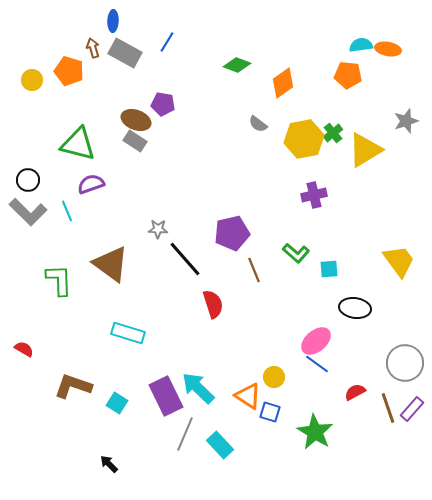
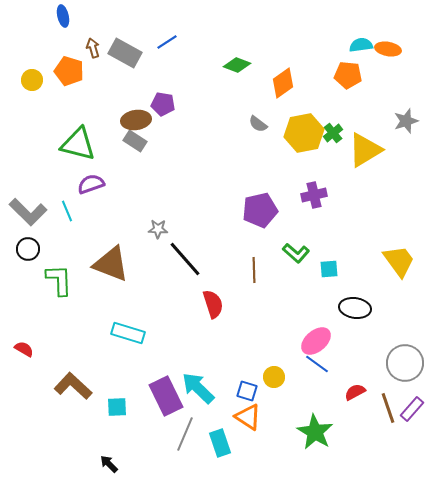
blue ellipse at (113, 21): moved 50 px left, 5 px up; rotated 15 degrees counterclockwise
blue line at (167, 42): rotated 25 degrees clockwise
brown ellipse at (136, 120): rotated 28 degrees counterclockwise
yellow hexagon at (304, 139): moved 6 px up
black circle at (28, 180): moved 69 px down
purple pentagon at (232, 233): moved 28 px right, 23 px up
brown triangle at (111, 264): rotated 15 degrees counterclockwise
brown line at (254, 270): rotated 20 degrees clockwise
brown L-shape at (73, 386): rotated 24 degrees clockwise
orange triangle at (248, 396): moved 21 px down
cyan square at (117, 403): moved 4 px down; rotated 35 degrees counterclockwise
blue square at (270, 412): moved 23 px left, 21 px up
cyan rectangle at (220, 445): moved 2 px up; rotated 24 degrees clockwise
